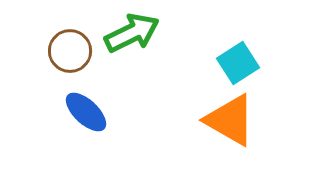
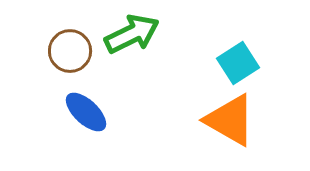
green arrow: moved 1 px down
